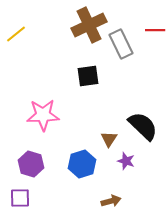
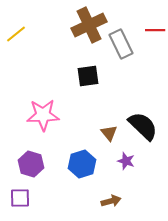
brown triangle: moved 6 px up; rotated 12 degrees counterclockwise
